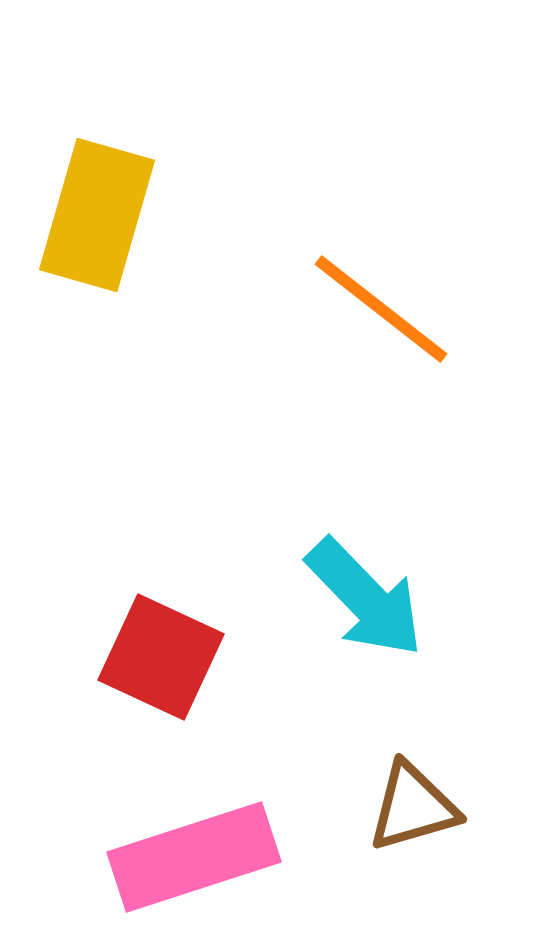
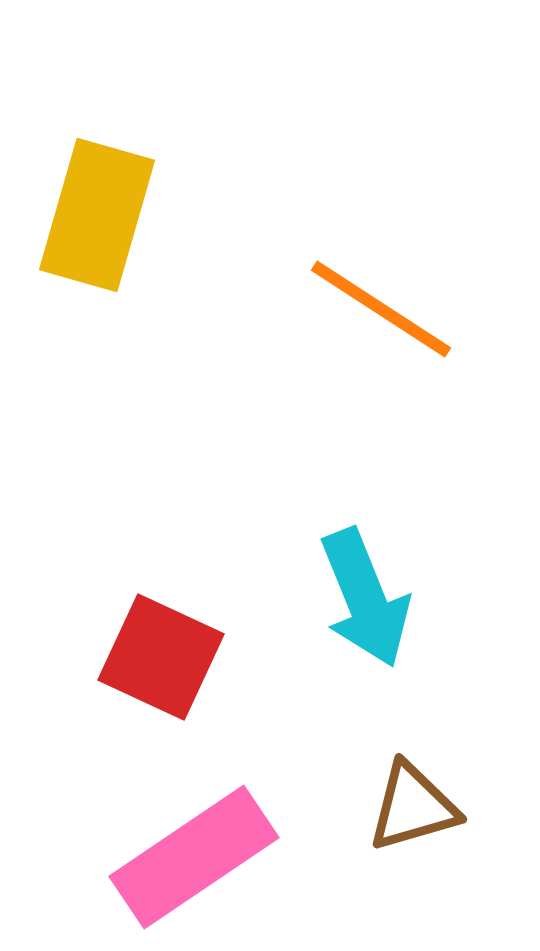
orange line: rotated 5 degrees counterclockwise
cyan arrow: rotated 22 degrees clockwise
pink rectangle: rotated 16 degrees counterclockwise
